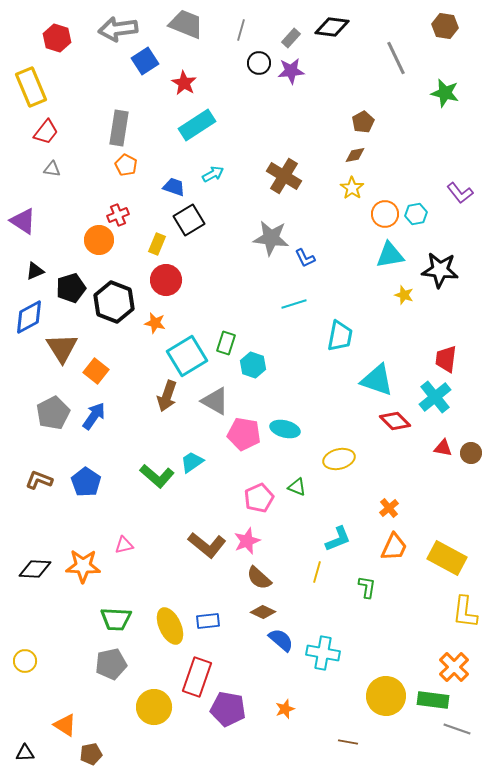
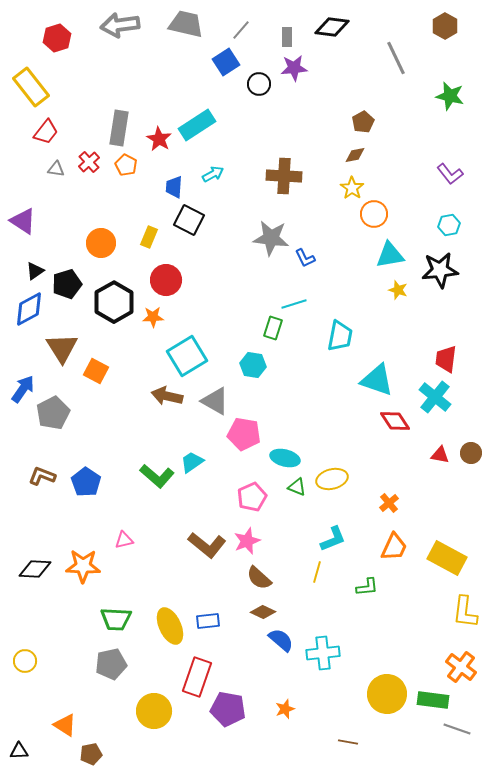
gray trapezoid at (186, 24): rotated 9 degrees counterclockwise
brown hexagon at (445, 26): rotated 20 degrees clockwise
gray arrow at (118, 29): moved 2 px right, 4 px up
gray line at (241, 30): rotated 25 degrees clockwise
red hexagon at (57, 38): rotated 24 degrees clockwise
gray rectangle at (291, 38): moved 4 px left, 1 px up; rotated 42 degrees counterclockwise
blue square at (145, 61): moved 81 px right, 1 px down
black circle at (259, 63): moved 21 px down
purple star at (291, 71): moved 3 px right, 3 px up
red star at (184, 83): moved 25 px left, 56 px down
yellow rectangle at (31, 87): rotated 15 degrees counterclockwise
green star at (445, 93): moved 5 px right, 3 px down
gray triangle at (52, 169): moved 4 px right
brown cross at (284, 176): rotated 28 degrees counterclockwise
blue trapezoid at (174, 187): rotated 105 degrees counterclockwise
purple L-shape at (460, 193): moved 10 px left, 19 px up
orange circle at (385, 214): moved 11 px left
cyan hexagon at (416, 214): moved 33 px right, 11 px down
red cross at (118, 215): moved 29 px left, 53 px up; rotated 20 degrees counterclockwise
black square at (189, 220): rotated 32 degrees counterclockwise
orange circle at (99, 240): moved 2 px right, 3 px down
yellow rectangle at (157, 244): moved 8 px left, 7 px up
black star at (440, 270): rotated 12 degrees counterclockwise
black triangle at (35, 271): rotated 12 degrees counterclockwise
black pentagon at (71, 288): moved 4 px left, 4 px up
yellow star at (404, 295): moved 6 px left, 5 px up
black hexagon at (114, 302): rotated 9 degrees clockwise
blue diamond at (29, 317): moved 8 px up
orange star at (155, 323): moved 2 px left, 6 px up; rotated 15 degrees counterclockwise
green rectangle at (226, 343): moved 47 px right, 15 px up
cyan hexagon at (253, 365): rotated 10 degrees counterclockwise
orange square at (96, 371): rotated 10 degrees counterclockwise
brown arrow at (167, 396): rotated 84 degrees clockwise
cyan cross at (435, 397): rotated 12 degrees counterclockwise
blue arrow at (94, 416): moved 71 px left, 27 px up
red diamond at (395, 421): rotated 12 degrees clockwise
cyan ellipse at (285, 429): moved 29 px down
red triangle at (443, 448): moved 3 px left, 7 px down
yellow ellipse at (339, 459): moved 7 px left, 20 px down
brown L-shape at (39, 480): moved 3 px right, 4 px up
pink pentagon at (259, 498): moved 7 px left, 1 px up
orange cross at (389, 508): moved 5 px up
cyan L-shape at (338, 539): moved 5 px left
pink triangle at (124, 545): moved 5 px up
green L-shape at (367, 587): rotated 75 degrees clockwise
cyan cross at (323, 653): rotated 16 degrees counterclockwise
orange cross at (454, 667): moved 7 px right; rotated 8 degrees counterclockwise
yellow circle at (386, 696): moved 1 px right, 2 px up
yellow circle at (154, 707): moved 4 px down
black triangle at (25, 753): moved 6 px left, 2 px up
